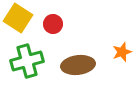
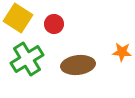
red circle: moved 1 px right
orange star: rotated 24 degrees clockwise
green cross: moved 2 px up; rotated 16 degrees counterclockwise
